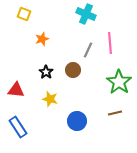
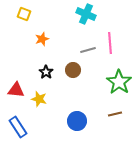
gray line: rotated 49 degrees clockwise
yellow star: moved 11 px left
brown line: moved 1 px down
